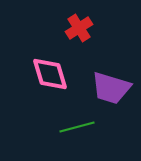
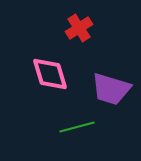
purple trapezoid: moved 1 px down
